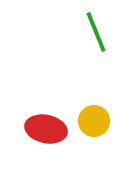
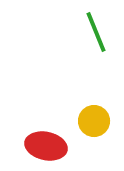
red ellipse: moved 17 px down
